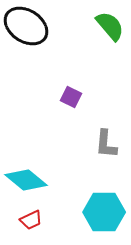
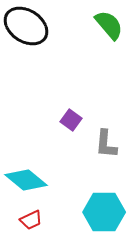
green semicircle: moved 1 px left, 1 px up
purple square: moved 23 px down; rotated 10 degrees clockwise
